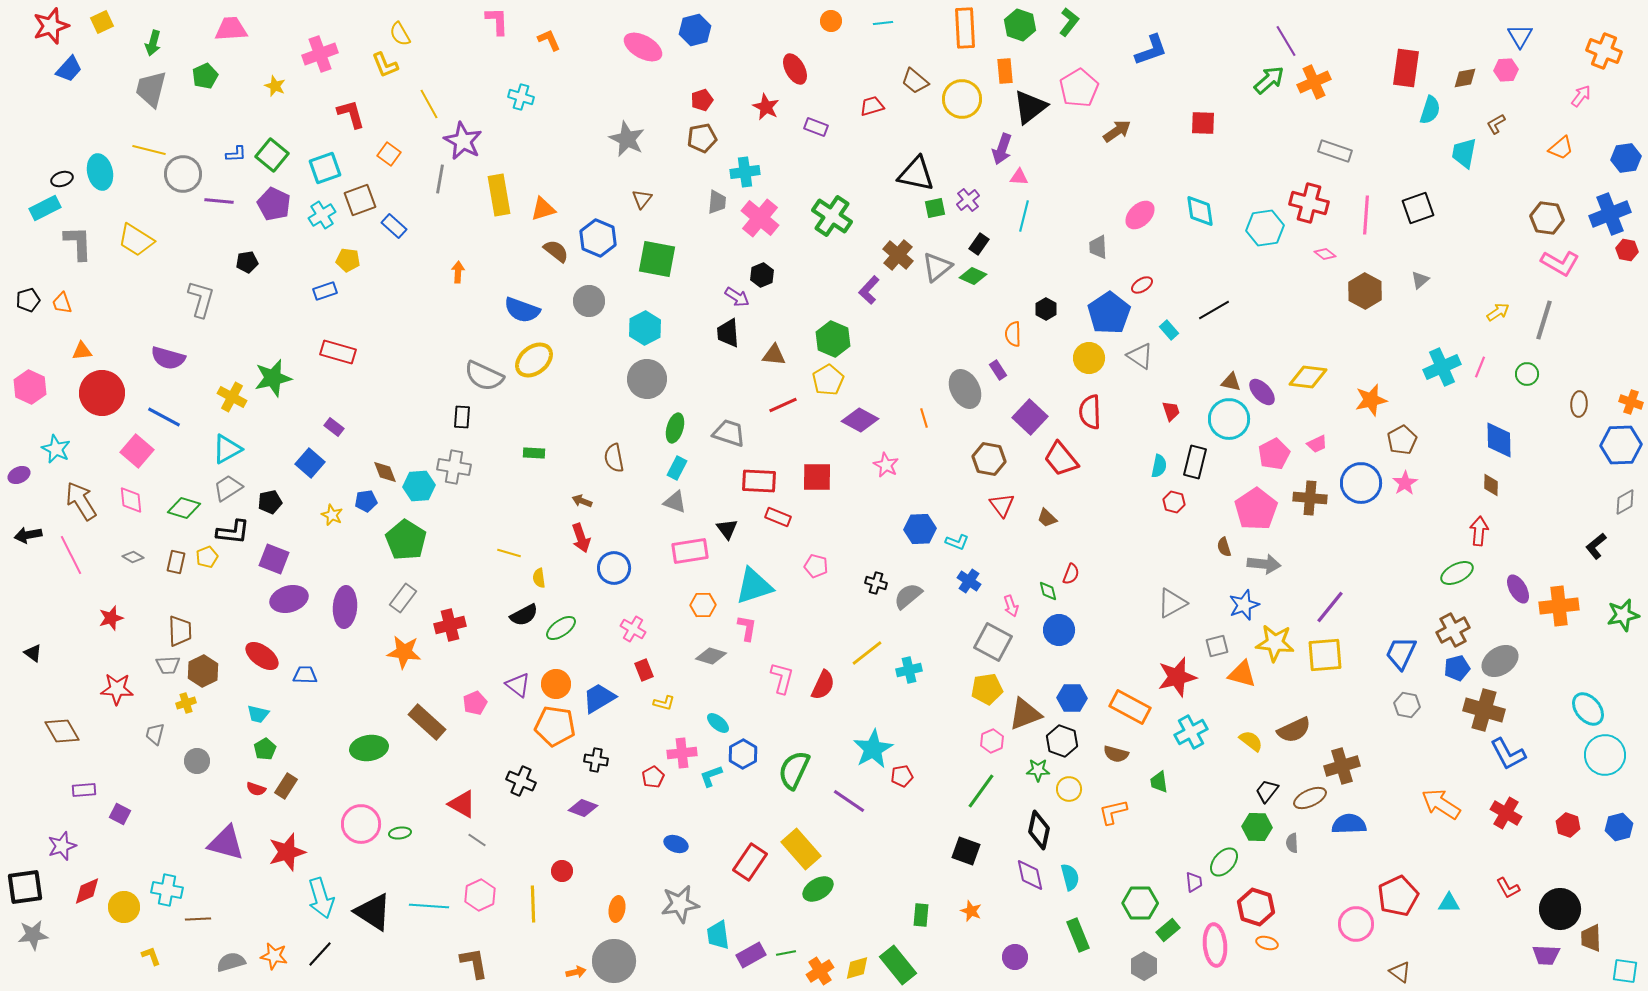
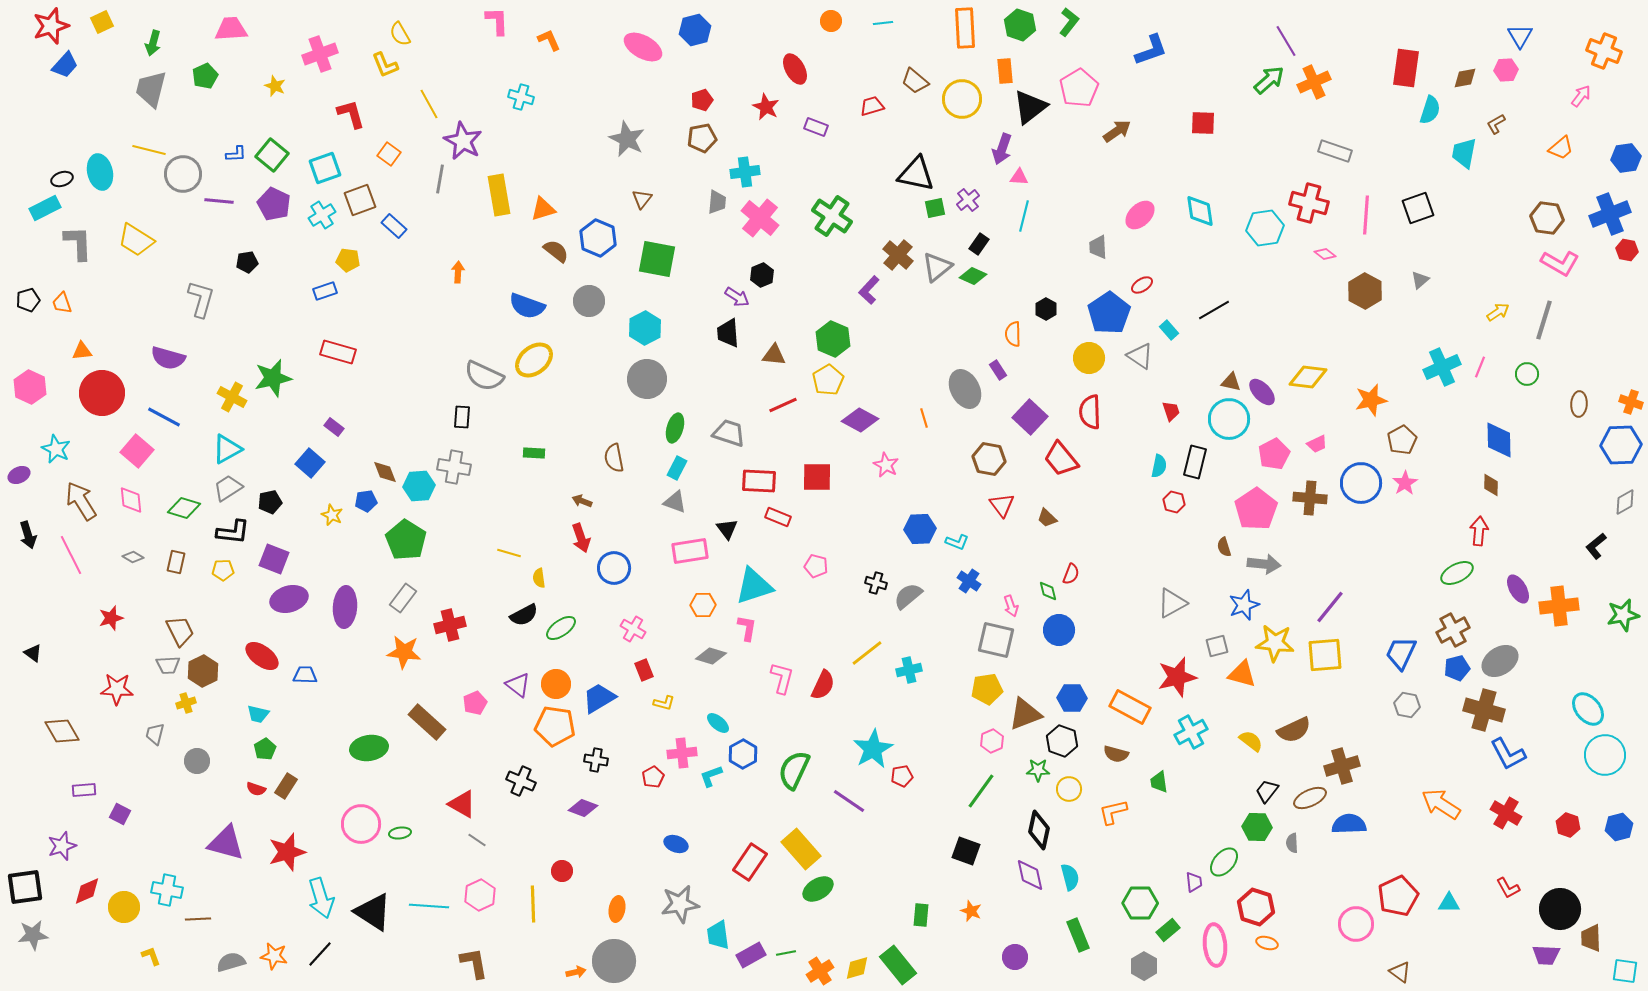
blue trapezoid at (69, 69): moved 4 px left, 4 px up
blue semicircle at (522, 310): moved 5 px right, 4 px up
black arrow at (28, 535): rotated 96 degrees counterclockwise
yellow pentagon at (207, 557): moved 16 px right, 13 px down; rotated 20 degrees clockwise
brown trapezoid at (180, 631): rotated 24 degrees counterclockwise
gray square at (993, 642): moved 3 px right, 2 px up; rotated 15 degrees counterclockwise
